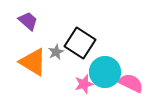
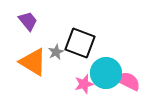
purple trapezoid: rotated 10 degrees clockwise
black square: rotated 12 degrees counterclockwise
cyan circle: moved 1 px right, 1 px down
pink semicircle: moved 3 px left, 2 px up
